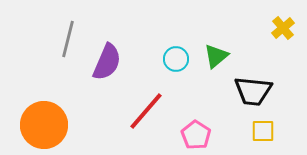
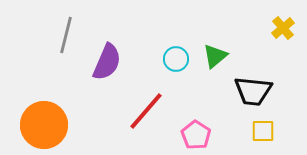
gray line: moved 2 px left, 4 px up
green triangle: moved 1 px left
